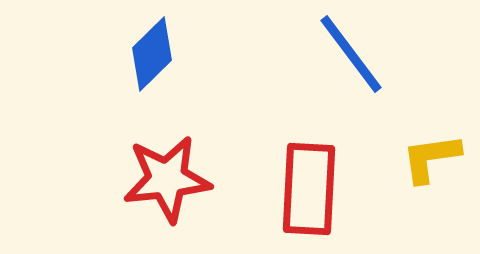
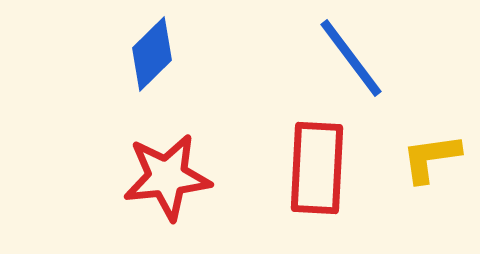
blue line: moved 4 px down
red star: moved 2 px up
red rectangle: moved 8 px right, 21 px up
